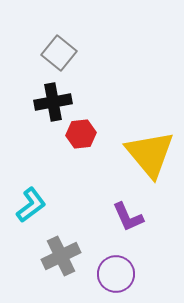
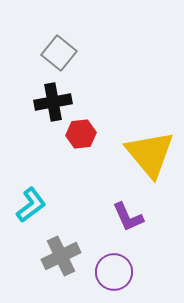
purple circle: moved 2 px left, 2 px up
